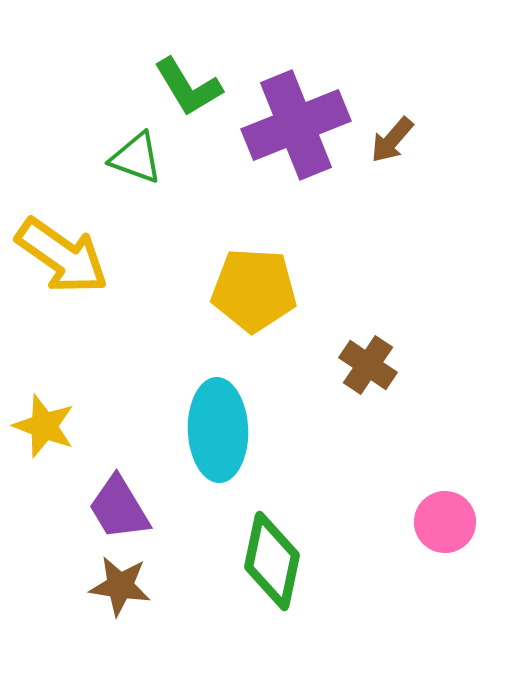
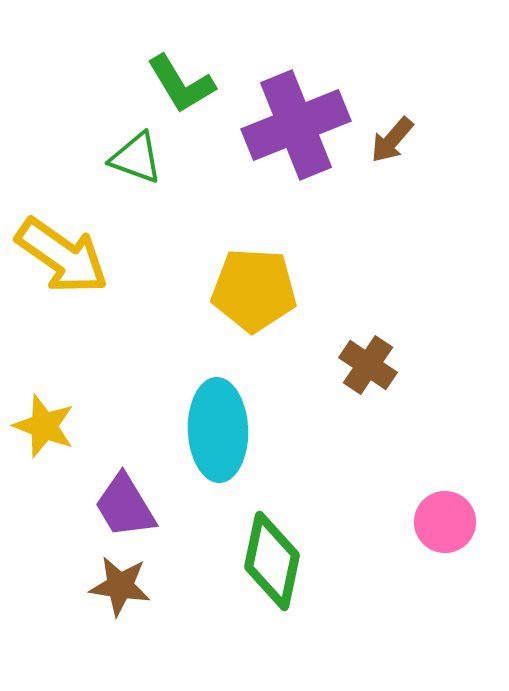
green L-shape: moved 7 px left, 3 px up
purple trapezoid: moved 6 px right, 2 px up
